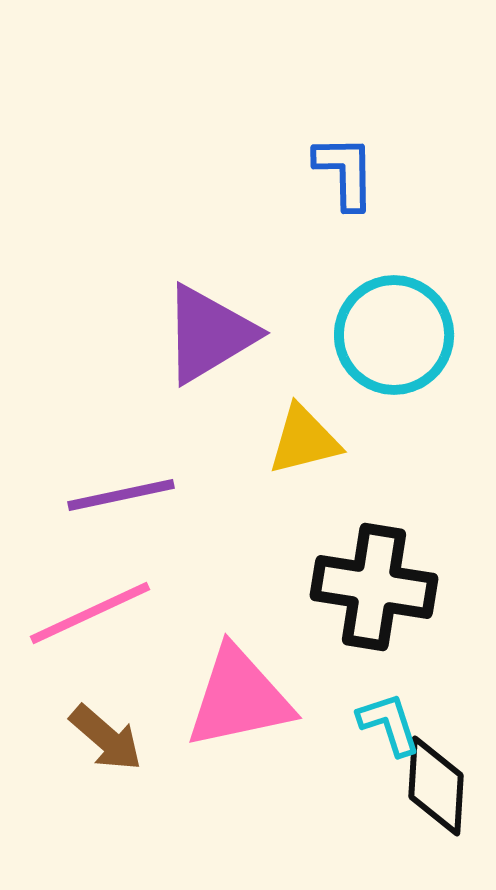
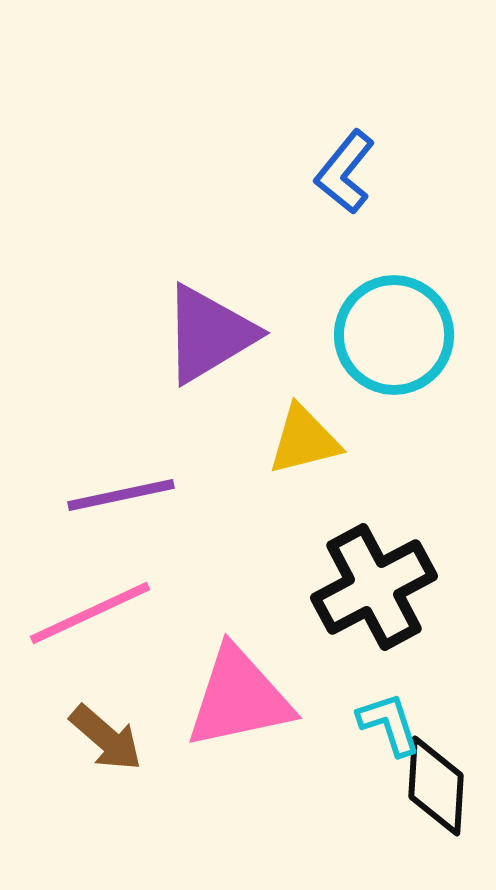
blue L-shape: rotated 140 degrees counterclockwise
black cross: rotated 37 degrees counterclockwise
